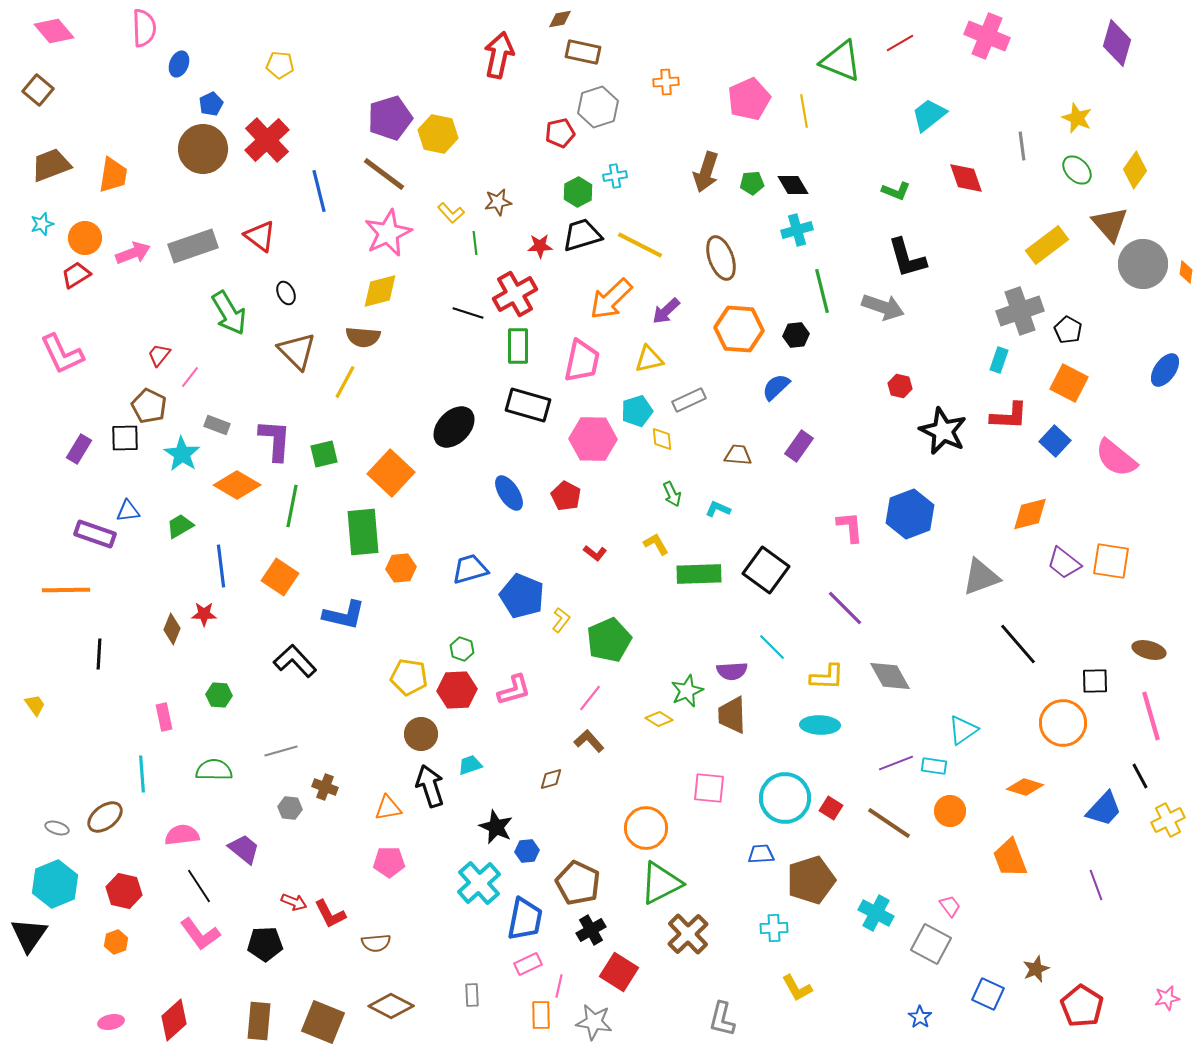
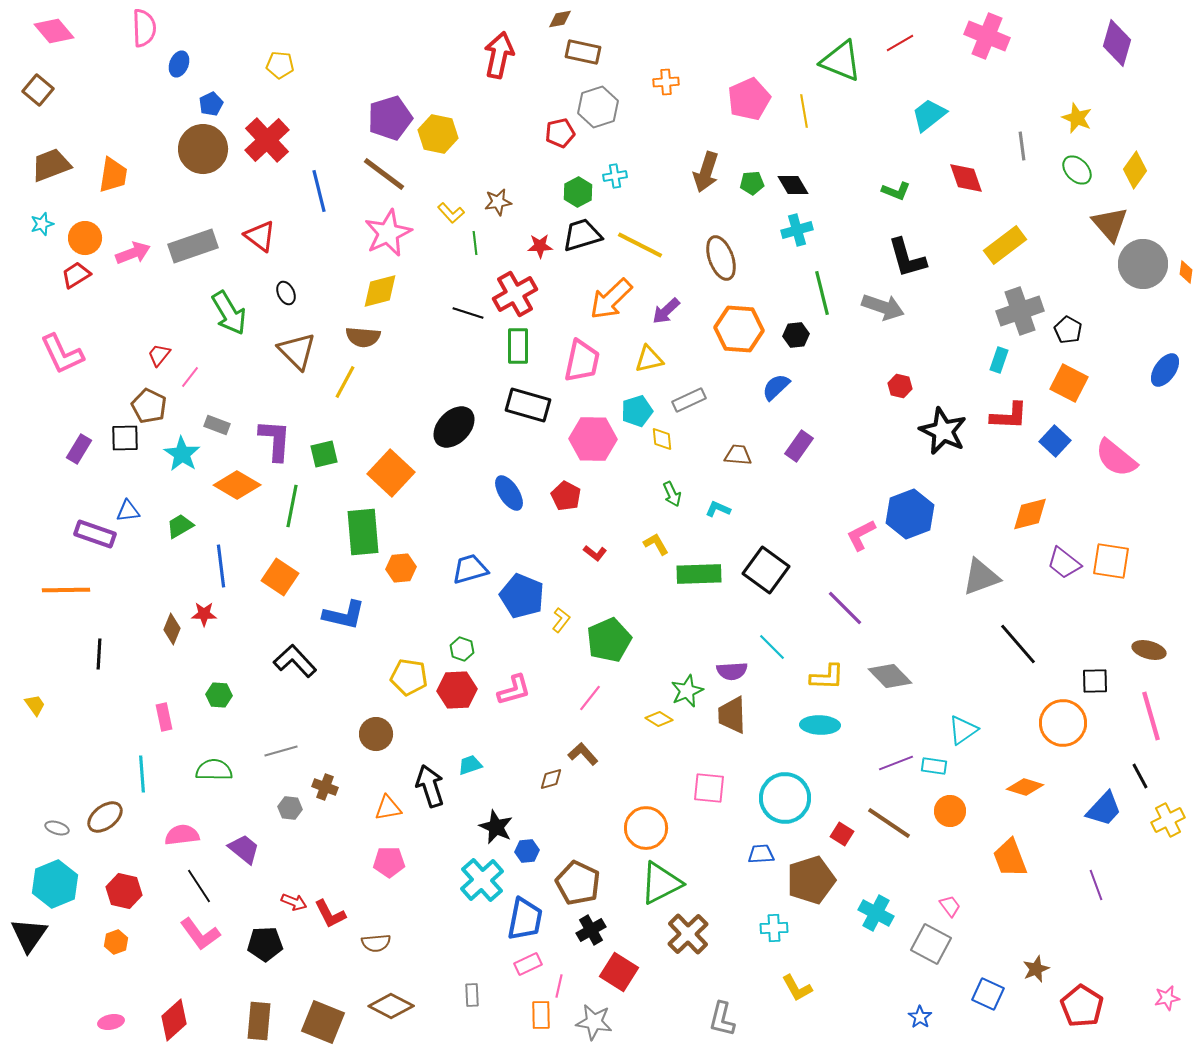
yellow rectangle at (1047, 245): moved 42 px left
green line at (822, 291): moved 2 px down
pink L-shape at (850, 527): moved 11 px right, 8 px down; rotated 112 degrees counterclockwise
gray diamond at (890, 676): rotated 15 degrees counterclockwise
brown circle at (421, 734): moved 45 px left
brown L-shape at (589, 741): moved 6 px left, 13 px down
red square at (831, 808): moved 11 px right, 26 px down
cyan cross at (479, 883): moved 3 px right, 3 px up
